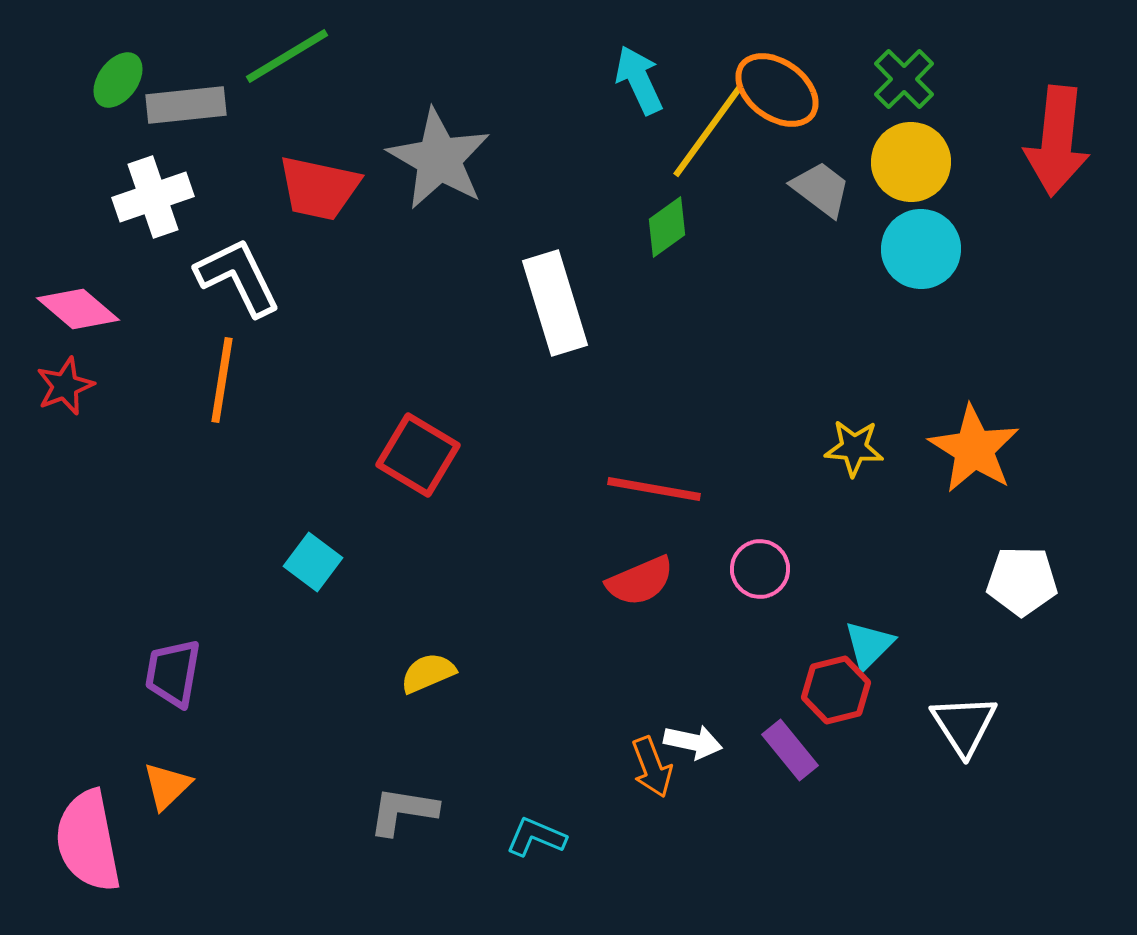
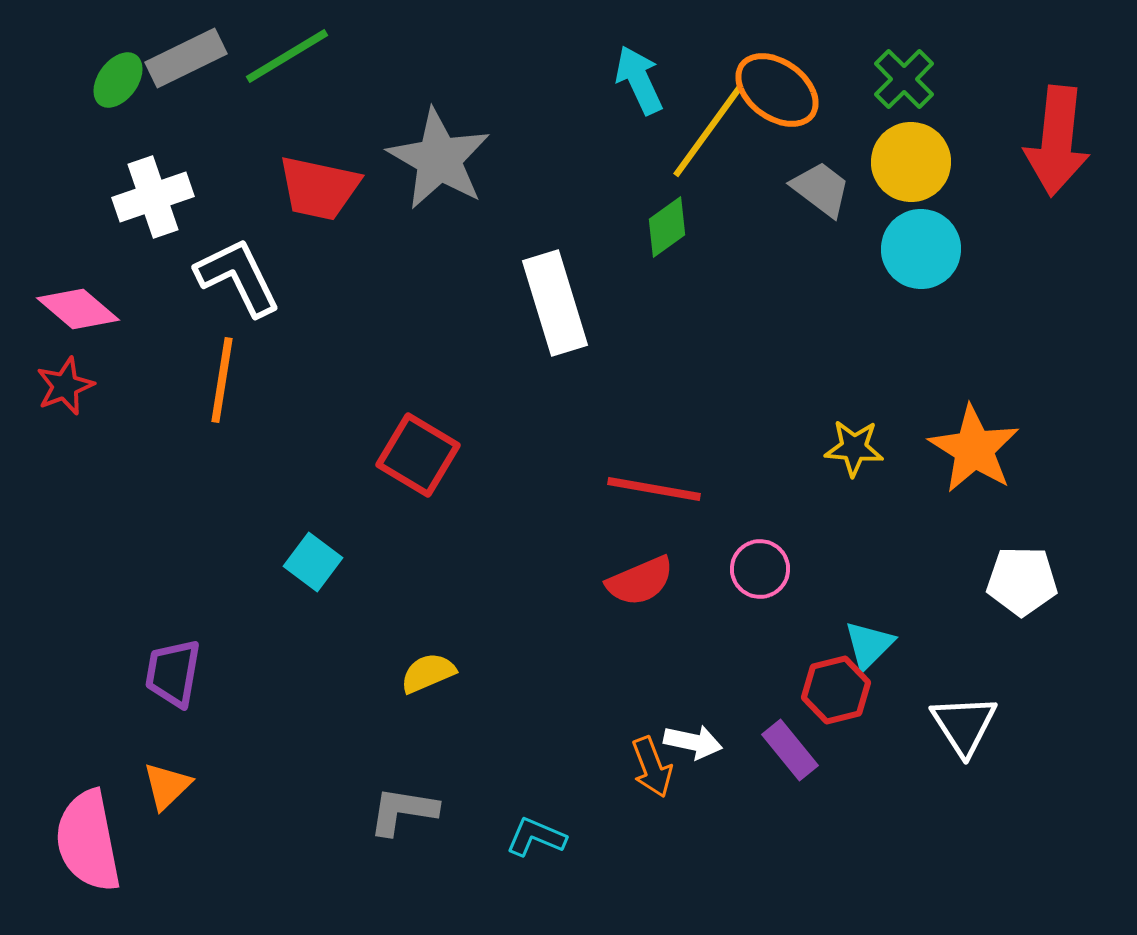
gray rectangle: moved 47 px up; rotated 20 degrees counterclockwise
